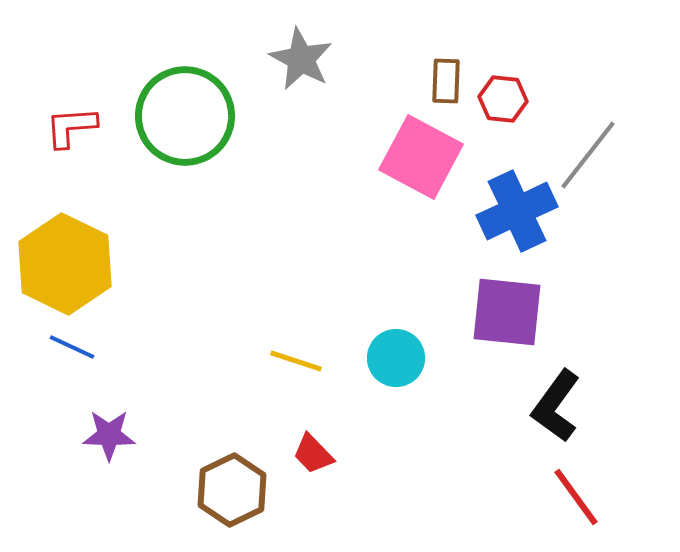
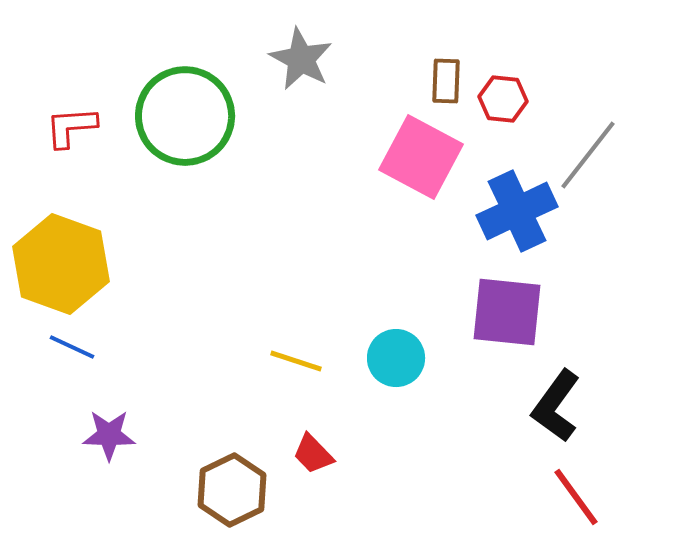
yellow hexagon: moved 4 px left; rotated 6 degrees counterclockwise
